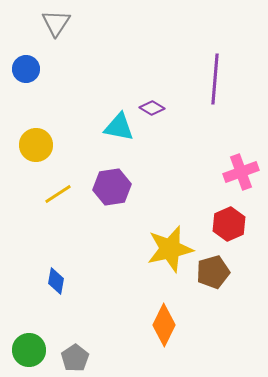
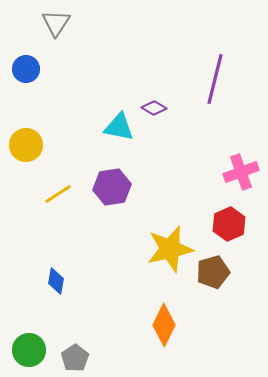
purple line: rotated 9 degrees clockwise
purple diamond: moved 2 px right
yellow circle: moved 10 px left
